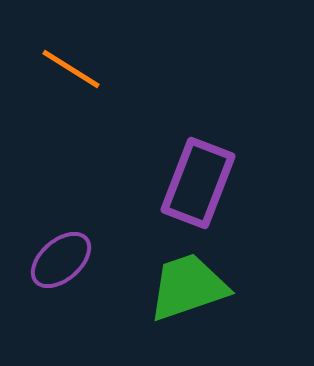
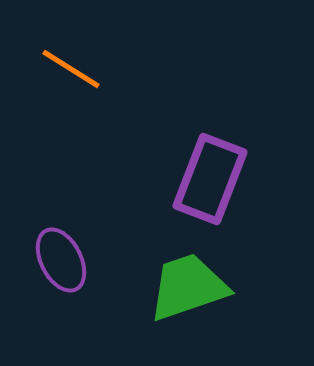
purple rectangle: moved 12 px right, 4 px up
purple ellipse: rotated 76 degrees counterclockwise
